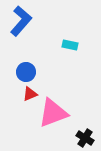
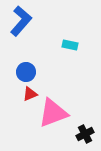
black cross: moved 4 px up; rotated 30 degrees clockwise
